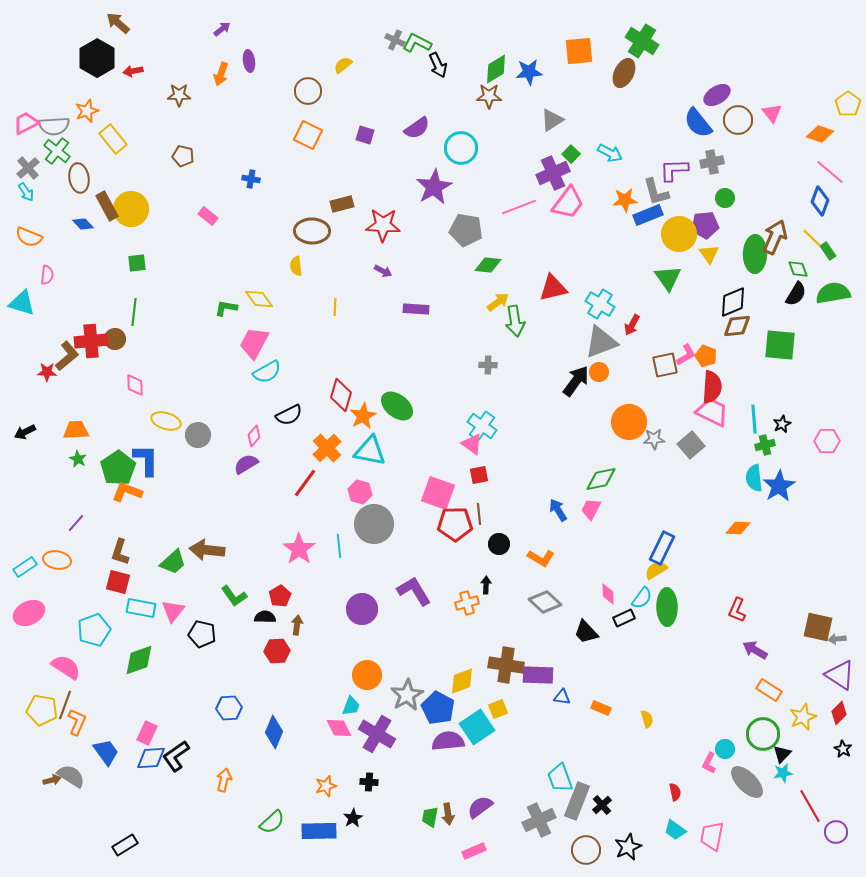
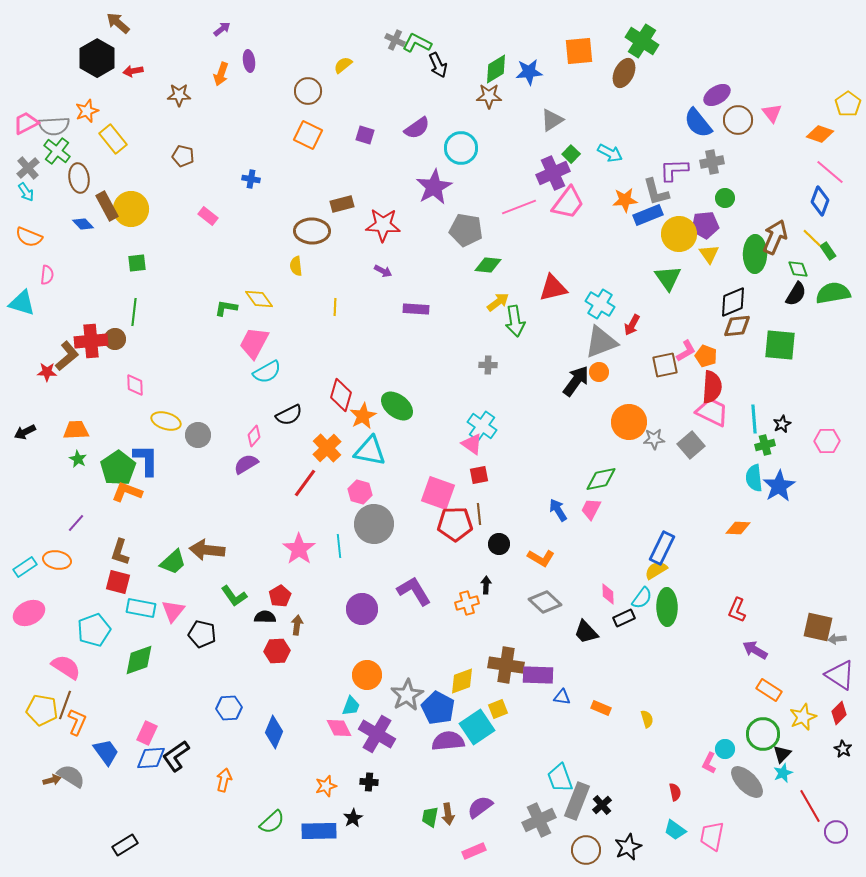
pink L-shape at (686, 355): moved 4 px up
cyan star at (783, 773): rotated 12 degrees counterclockwise
